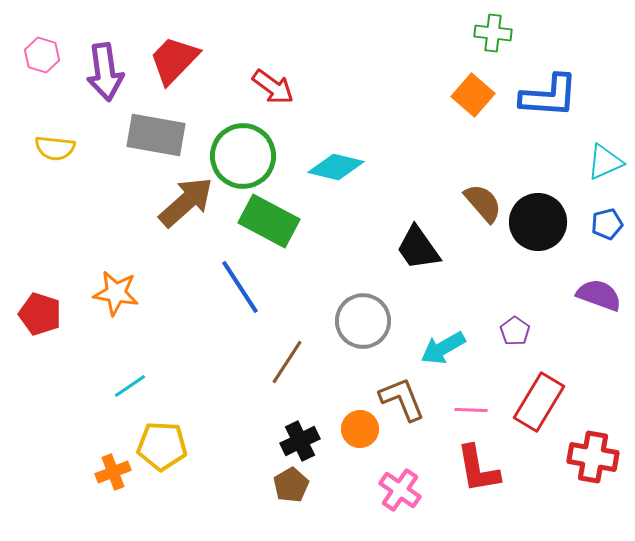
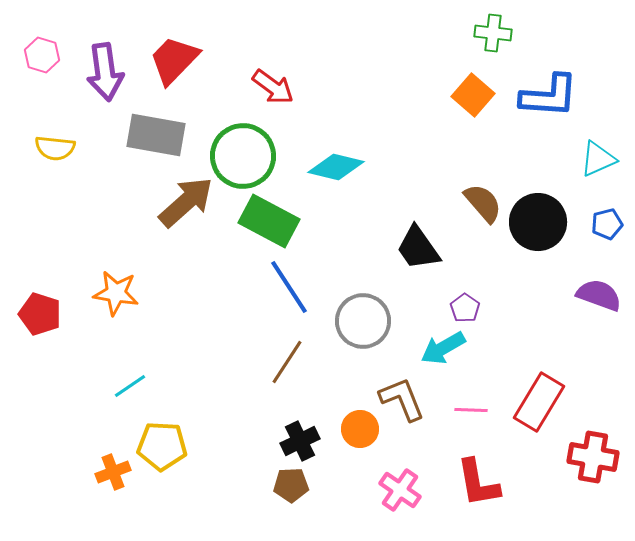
cyan triangle: moved 7 px left, 3 px up
blue line: moved 49 px right
purple pentagon: moved 50 px left, 23 px up
red L-shape: moved 14 px down
brown pentagon: rotated 28 degrees clockwise
